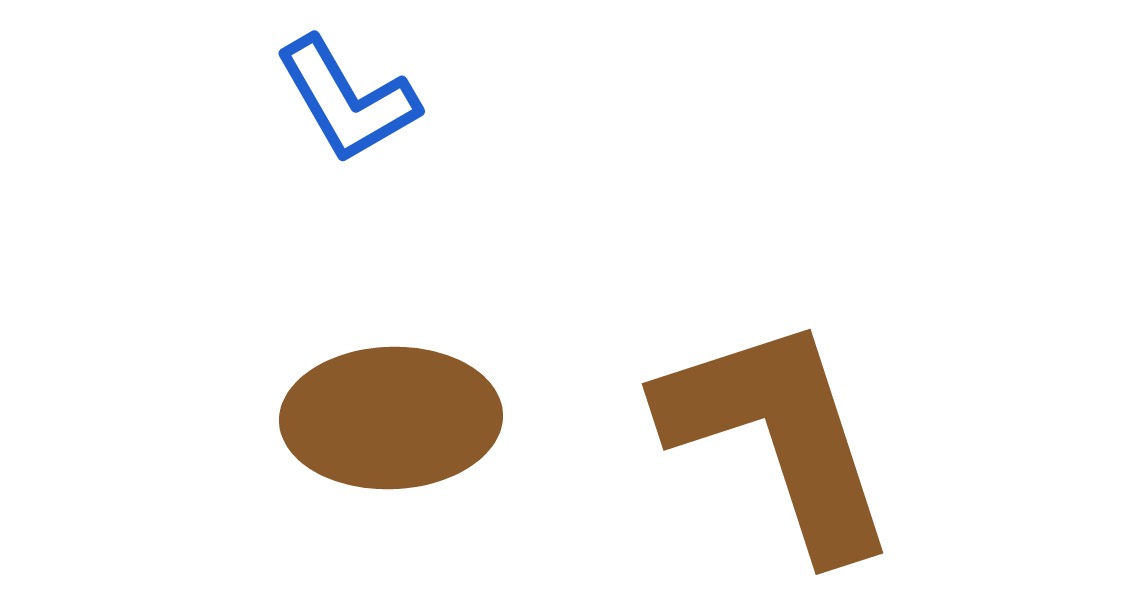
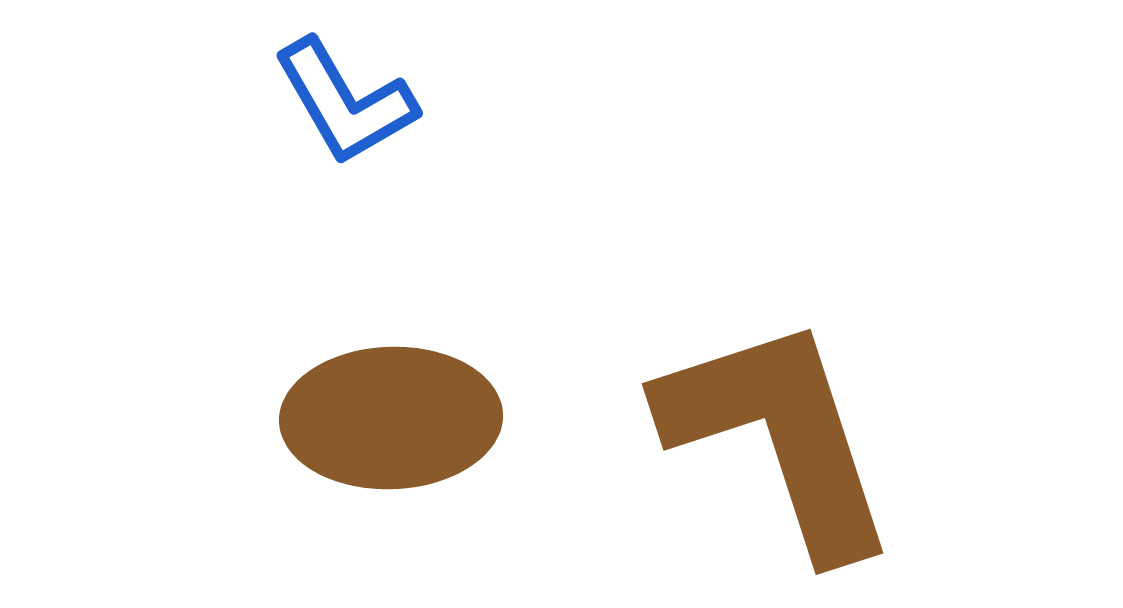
blue L-shape: moved 2 px left, 2 px down
